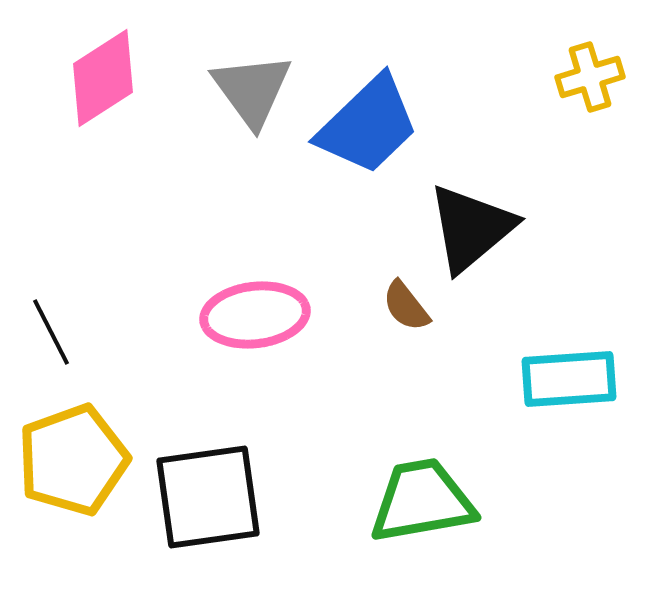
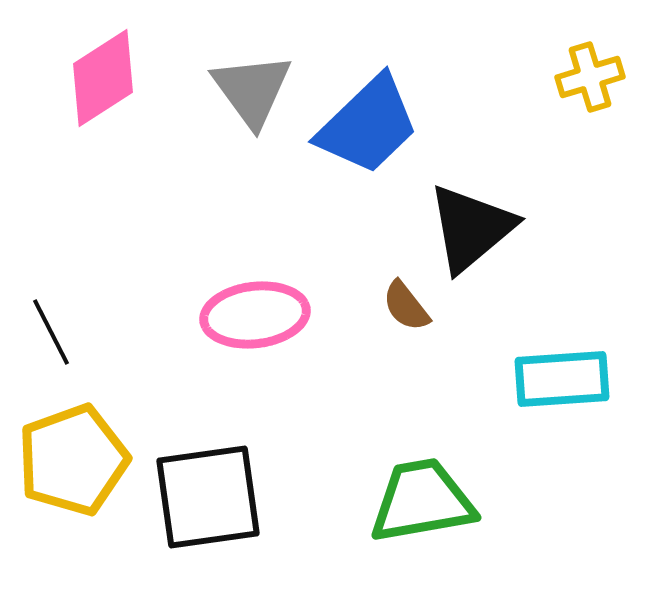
cyan rectangle: moved 7 px left
